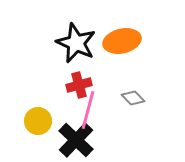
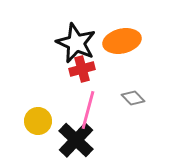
red cross: moved 3 px right, 16 px up
